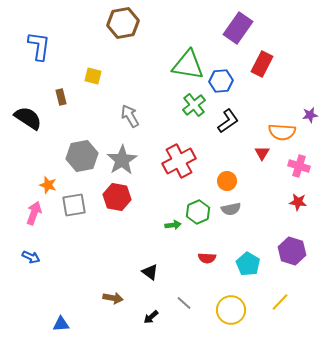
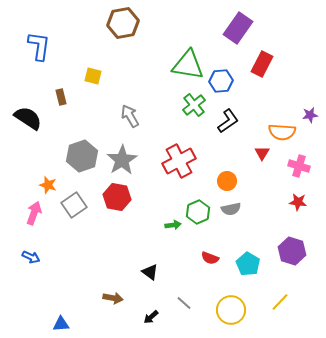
gray hexagon: rotated 8 degrees counterclockwise
gray square: rotated 25 degrees counterclockwise
red semicircle: moved 3 px right; rotated 18 degrees clockwise
